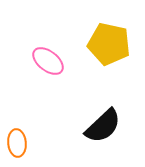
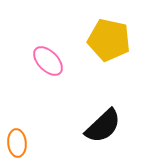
yellow pentagon: moved 4 px up
pink ellipse: rotated 8 degrees clockwise
